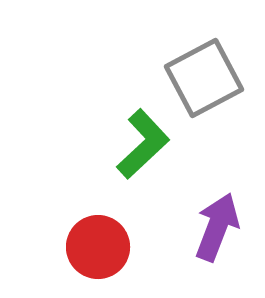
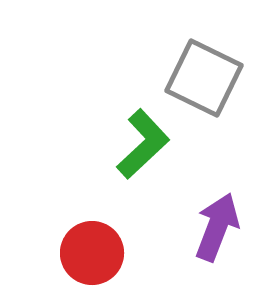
gray square: rotated 36 degrees counterclockwise
red circle: moved 6 px left, 6 px down
